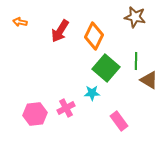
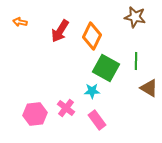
orange diamond: moved 2 px left
green square: rotated 12 degrees counterclockwise
brown triangle: moved 8 px down
cyan star: moved 2 px up
pink cross: rotated 24 degrees counterclockwise
pink rectangle: moved 22 px left, 1 px up
